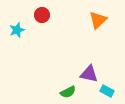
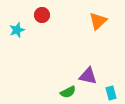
orange triangle: moved 1 px down
purple triangle: moved 1 px left, 2 px down
cyan rectangle: moved 4 px right, 2 px down; rotated 48 degrees clockwise
